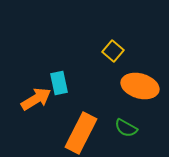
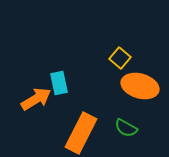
yellow square: moved 7 px right, 7 px down
